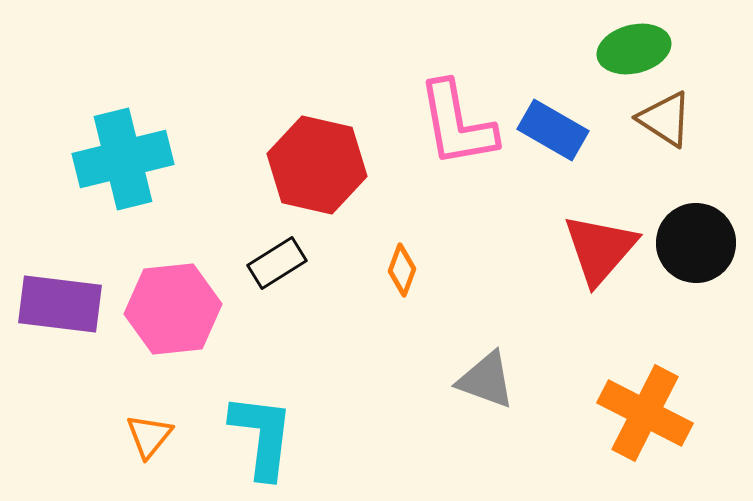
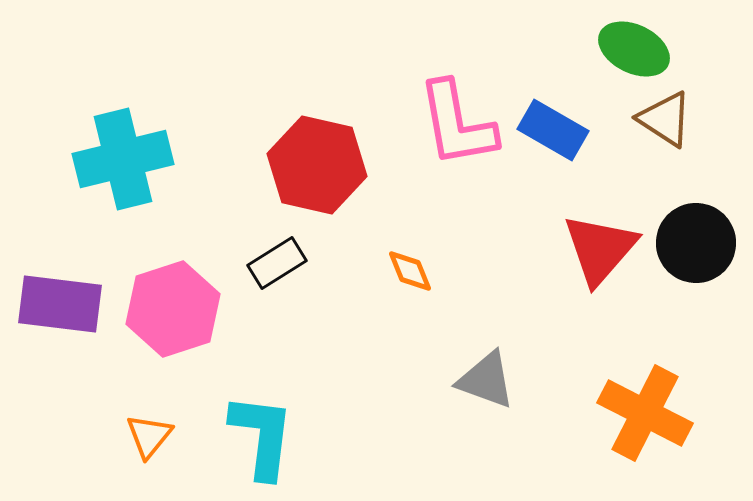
green ellipse: rotated 40 degrees clockwise
orange diamond: moved 8 px right, 1 px down; rotated 42 degrees counterclockwise
pink hexagon: rotated 12 degrees counterclockwise
